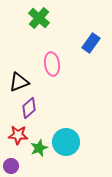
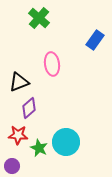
blue rectangle: moved 4 px right, 3 px up
green star: rotated 24 degrees counterclockwise
purple circle: moved 1 px right
